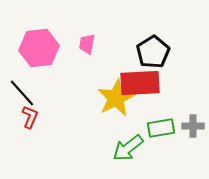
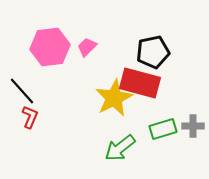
pink trapezoid: moved 3 px down; rotated 35 degrees clockwise
pink hexagon: moved 11 px right, 1 px up
black pentagon: rotated 20 degrees clockwise
red rectangle: rotated 18 degrees clockwise
black line: moved 2 px up
yellow star: moved 2 px left
green rectangle: moved 2 px right, 1 px down; rotated 8 degrees counterclockwise
green arrow: moved 8 px left
